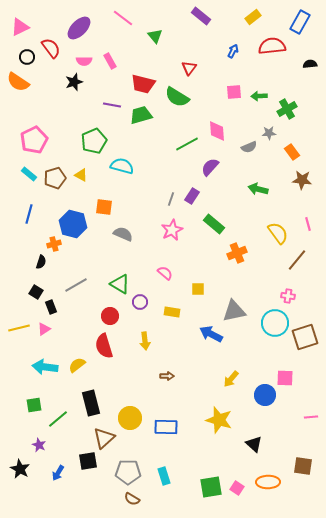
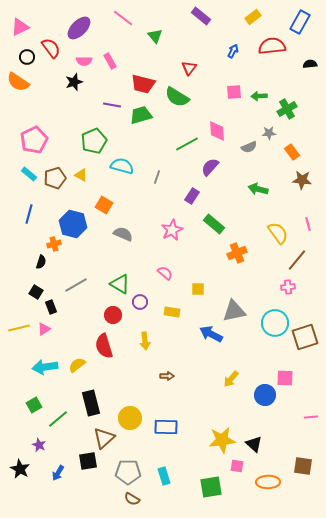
gray line at (171, 199): moved 14 px left, 22 px up
orange square at (104, 207): moved 2 px up; rotated 24 degrees clockwise
pink cross at (288, 296): moved 9 px up; rotated 16 degrees counterclockwise
red circle at (110, 316): moved 3 px right, 1 px up
cyan arrow at (45, 367): rotated 15 degrees counterclockwise
green square at (34, 405): rotated 21 degrees counterclockwise
yellow star at (219, 420): moved 3 px right, 20 px down; rotated 24 degrees counterclockwise
pink square at (237, 488): moved 22 px up; rotated 24 degrees counterclockwise
